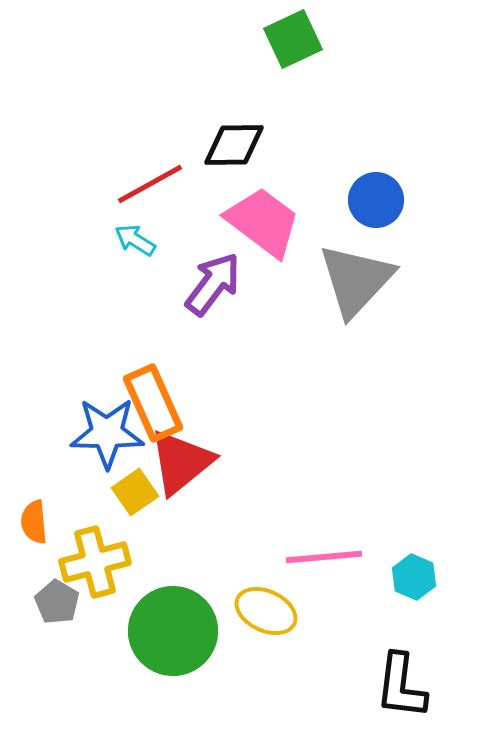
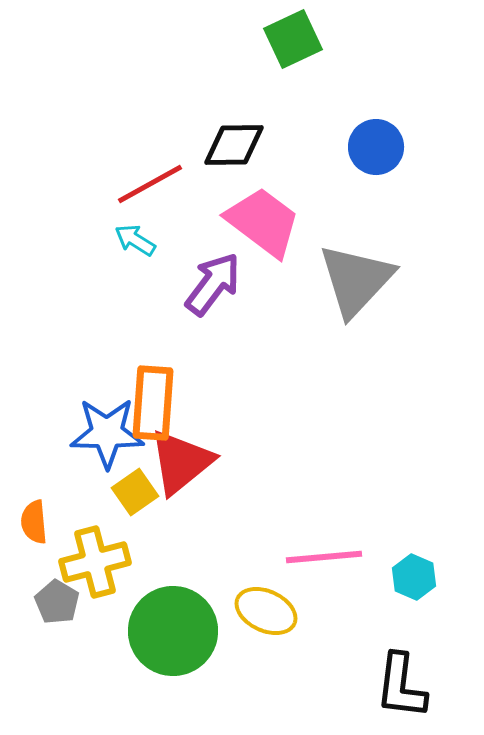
blue circle: moved 53 px up
orange rectangle: rotated 28 degrees clockwise
